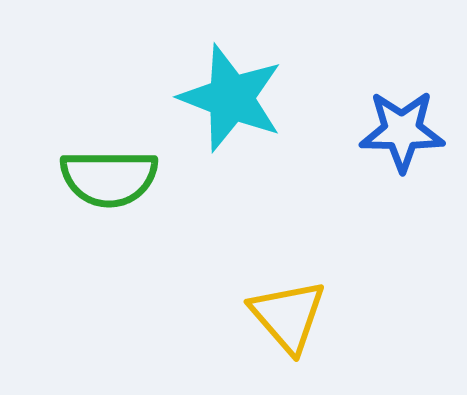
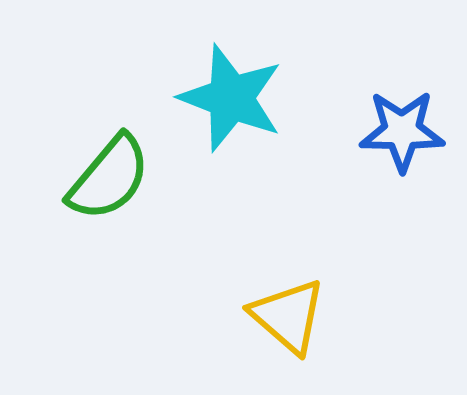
green semicircle: rotated 50 degrees counterclockwise
yellow triangle: rotated 8 degrees counterclockwise
